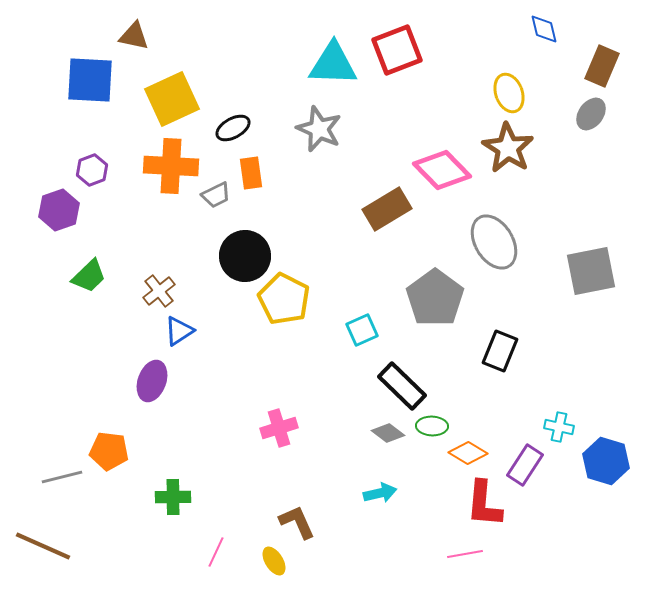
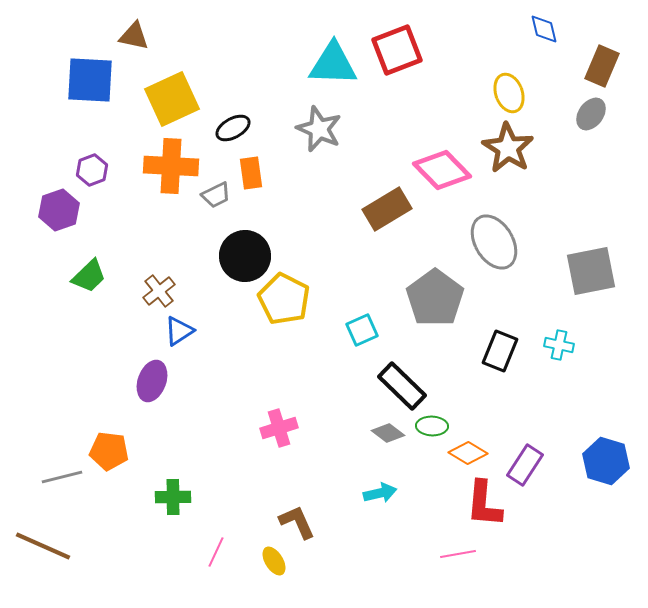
cyan cross at (559, 427): moved 82 px up
pink line at (465, 554): moved 7 px left
